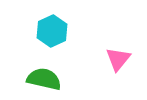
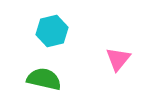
cyan hexagon: rotated 12 degrees clockwise
